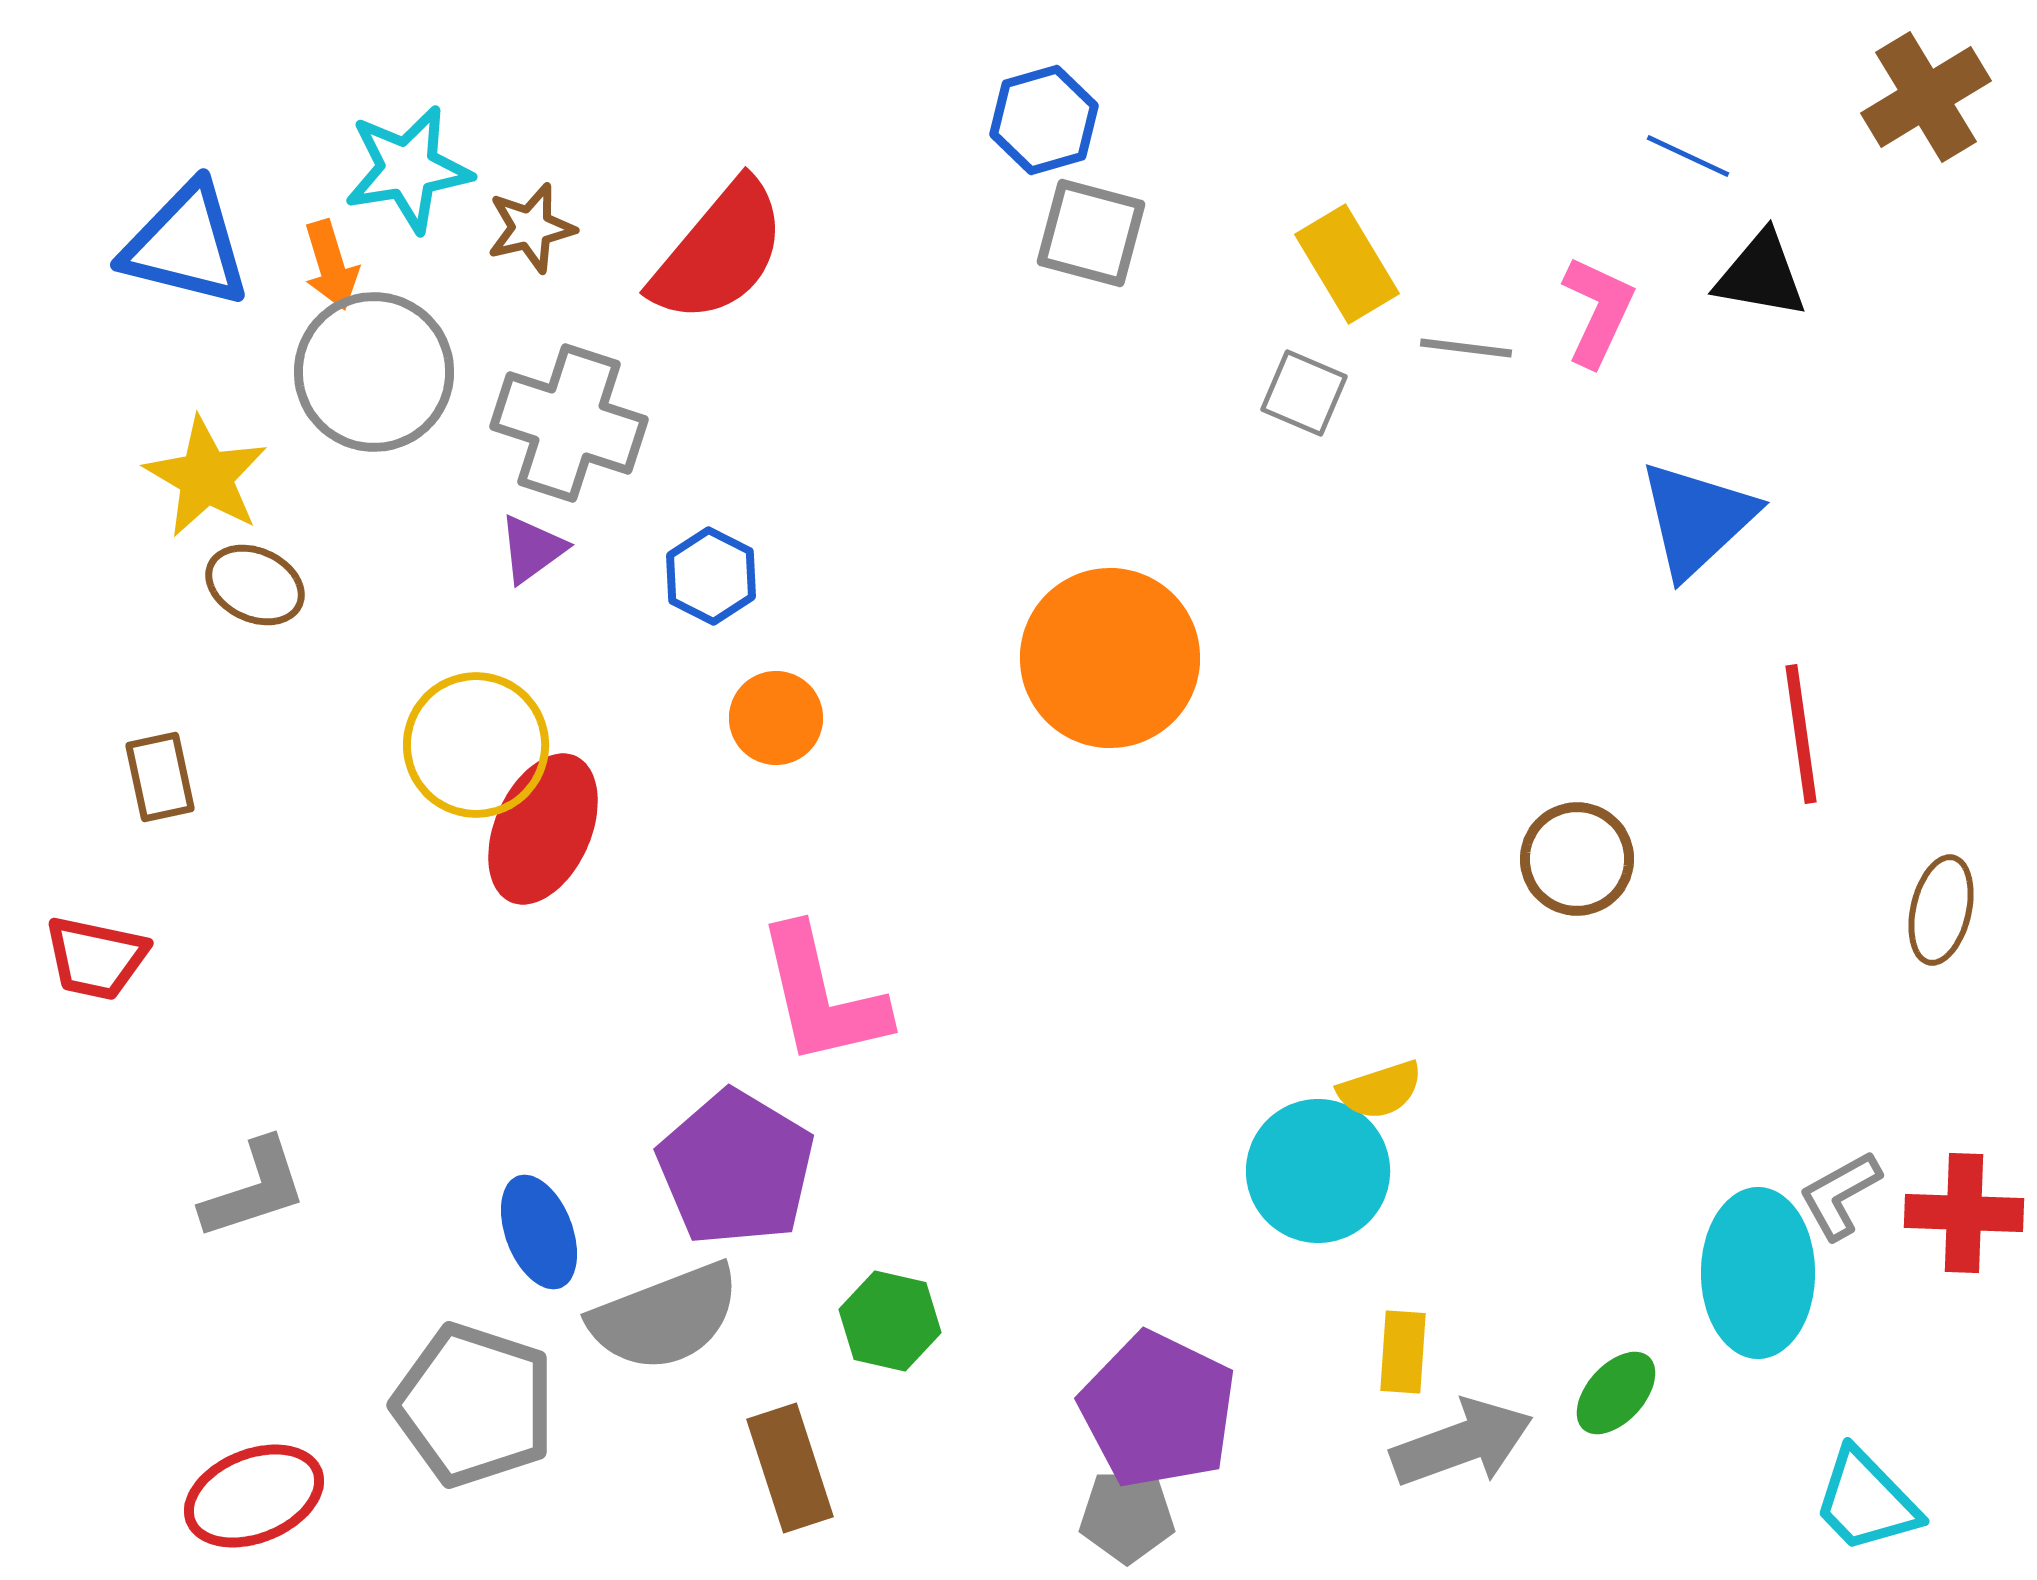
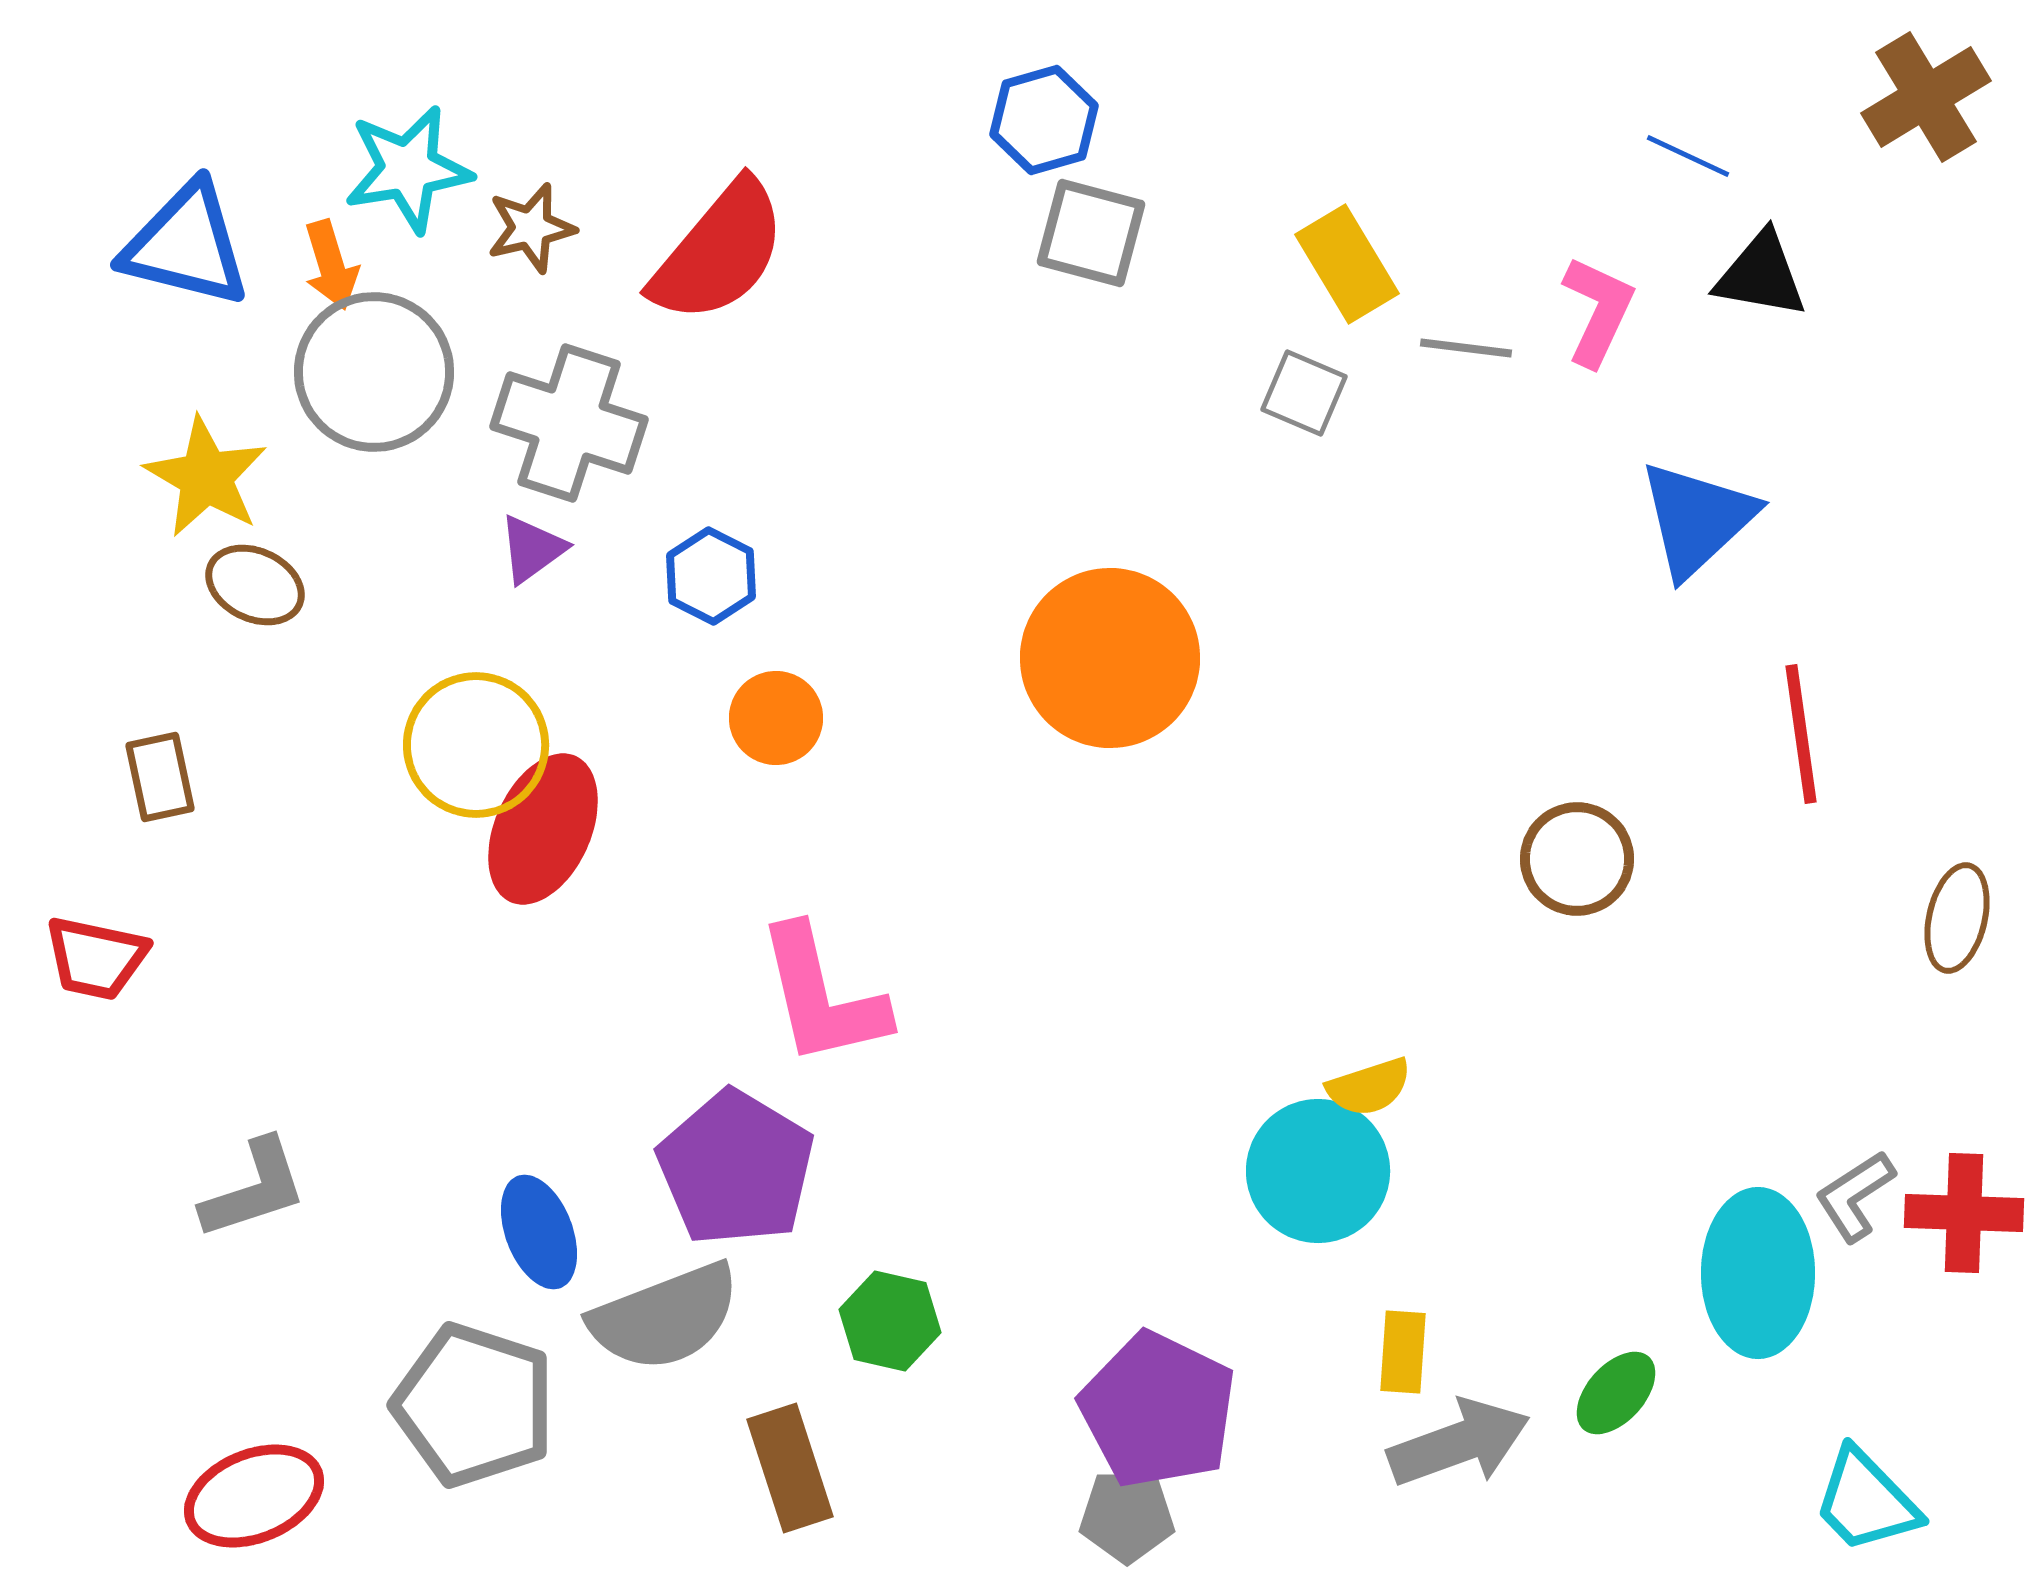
brown ellipse at (1941, 910): moved 16 px right, 8 px down
yellow semicircle at (1380, 1090): moved 11 px left, 3 px up
gray L-shape at (1840, 1195): moved 15 px right, 1 px down; rotated 4 degrees counterclockwise
gray arrow at (1462, 1443): moved 3 px left
